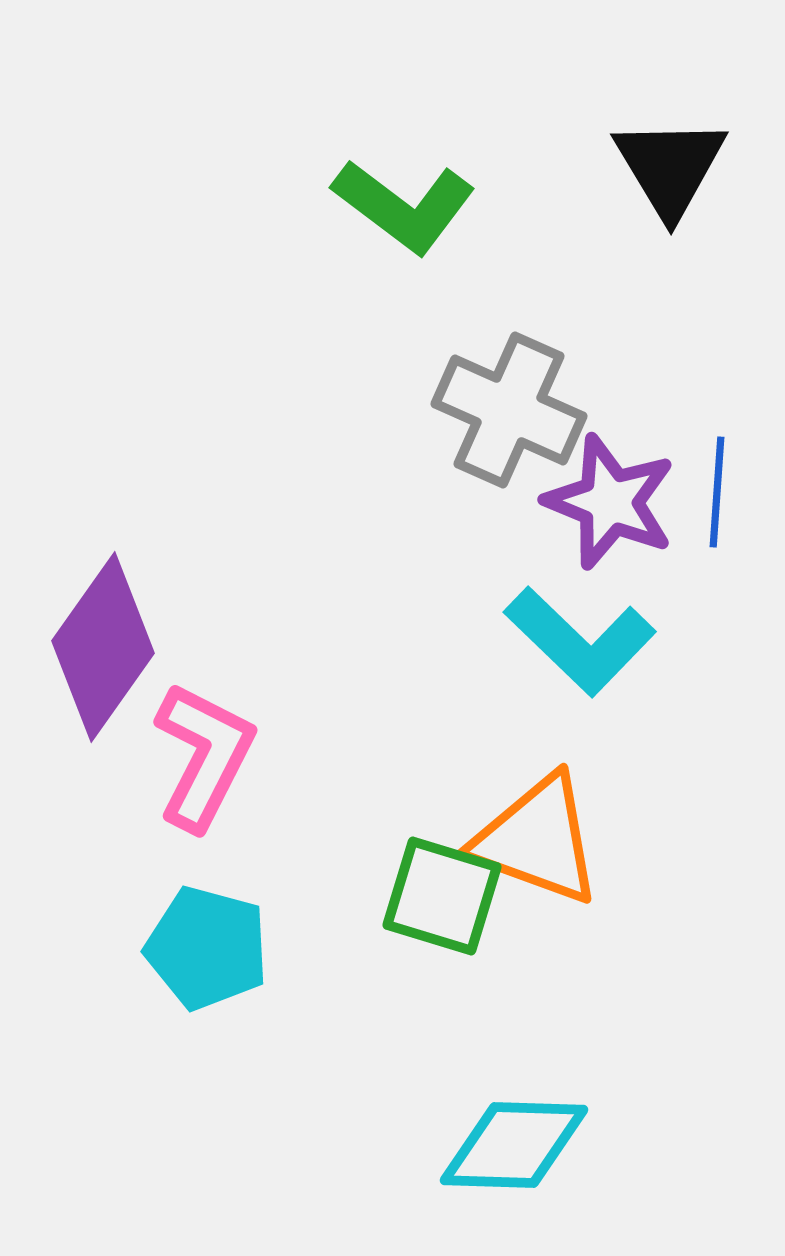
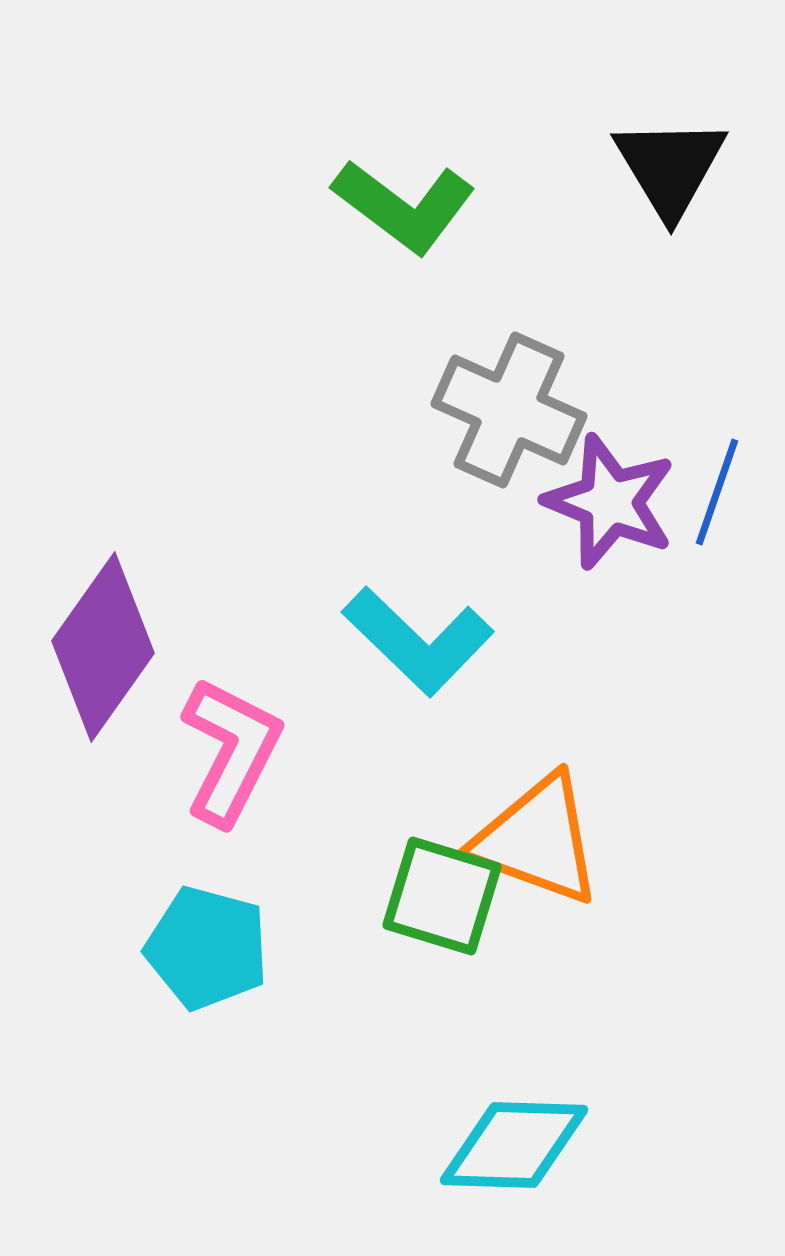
blue line: rotated 15 degrees clockwise
cyan L-shape: moved 162 px left
pink L-shape: moved 27 px right, 5 px up
